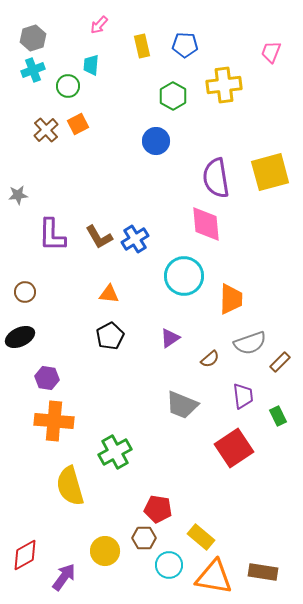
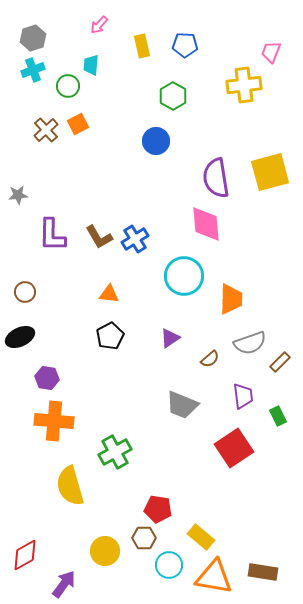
yellow cross at (224, 85): moved 20 px right
purple arrow at (64, 577): moved 7 px down
